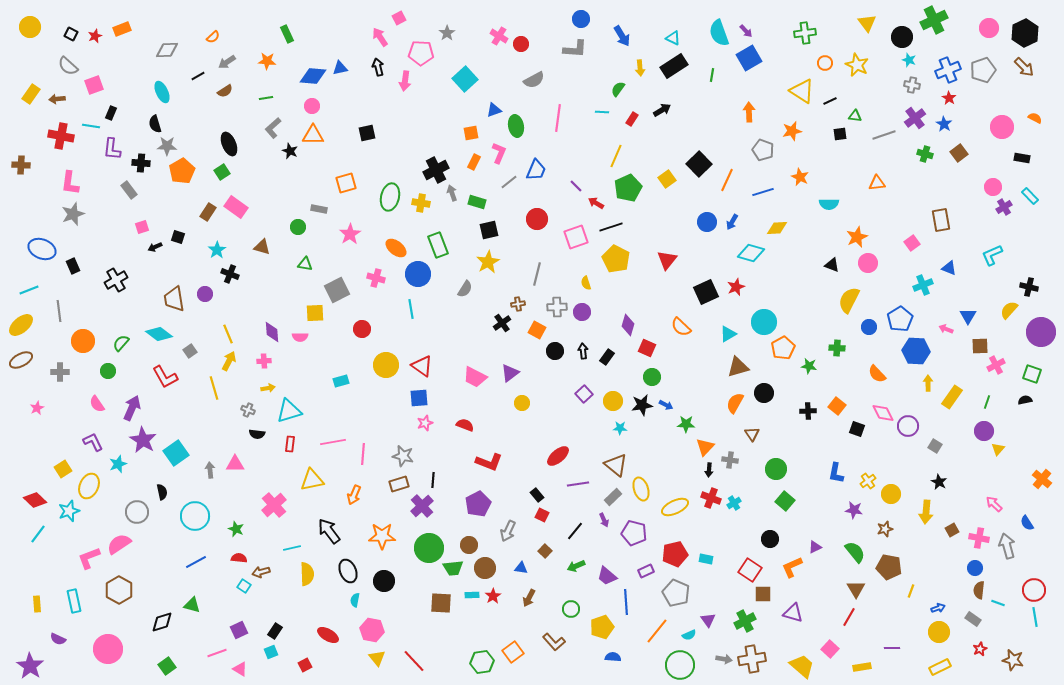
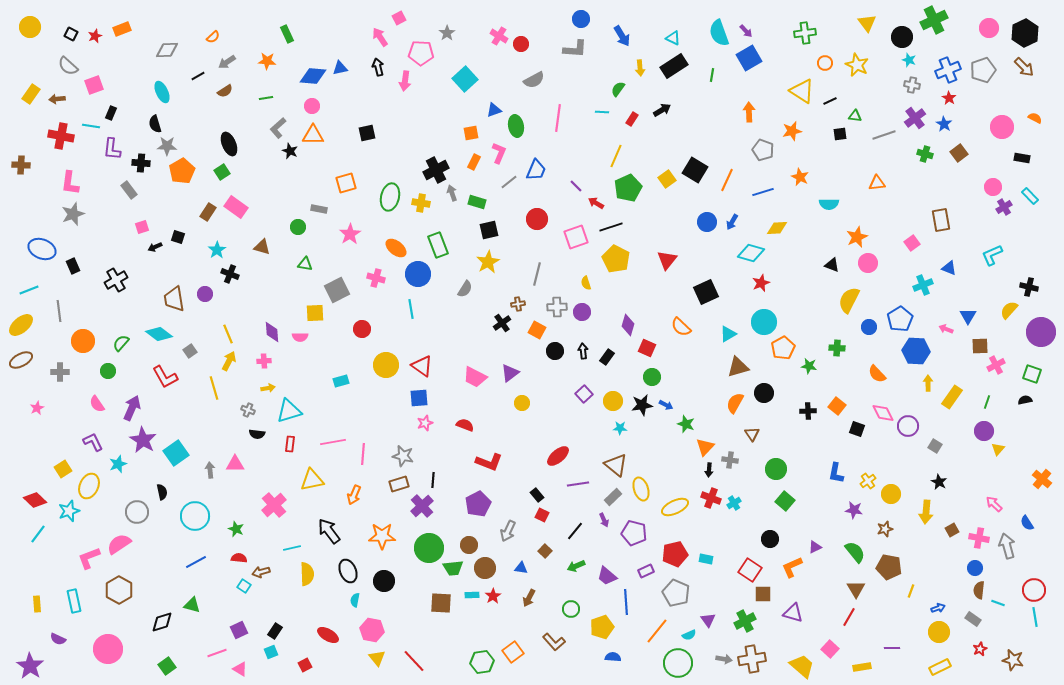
gray L-shape at (273, 128): moved 5 px right
black square at (699, 164): moved 4 px left, 6 px down; rotated 15 degrees counterclockwise
red star at (736, 287): moved 25 px right, 4 px up
green star at (686, 424): rotated 18 degrees clockwise
green circle at (680, 665): moved 2 px left, 2 px up
